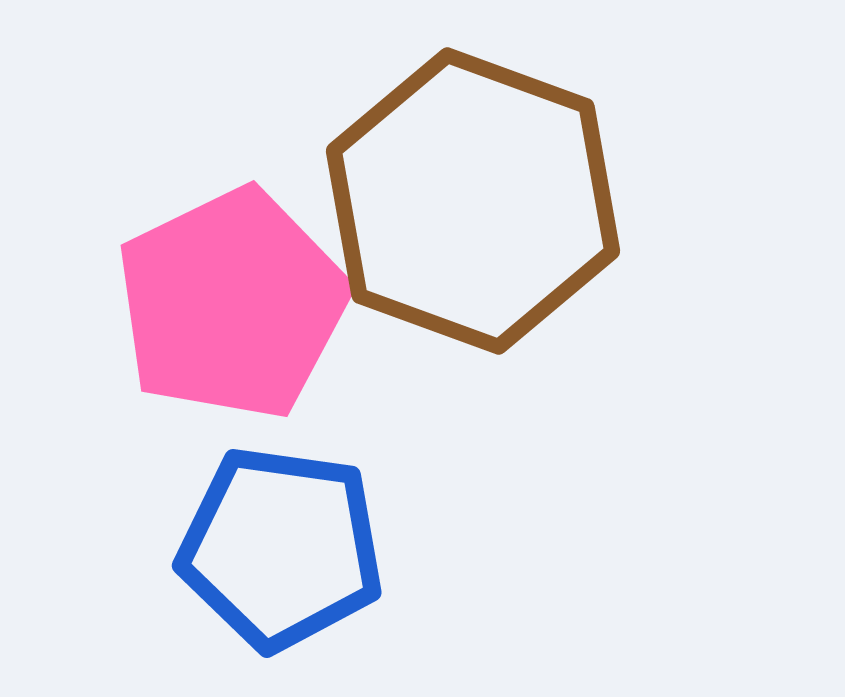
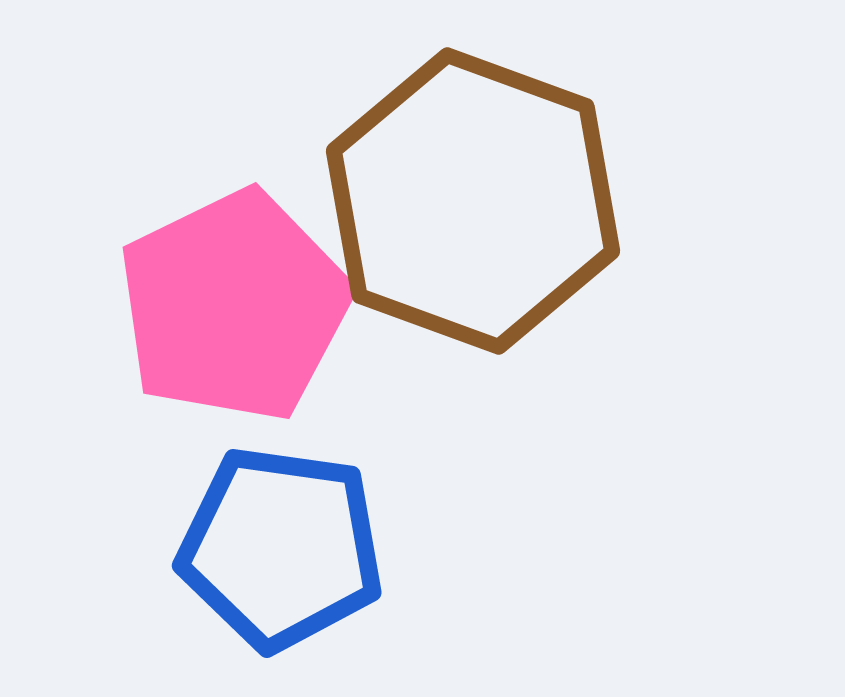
pink pentagon: moved 2 px right, 2 px down
